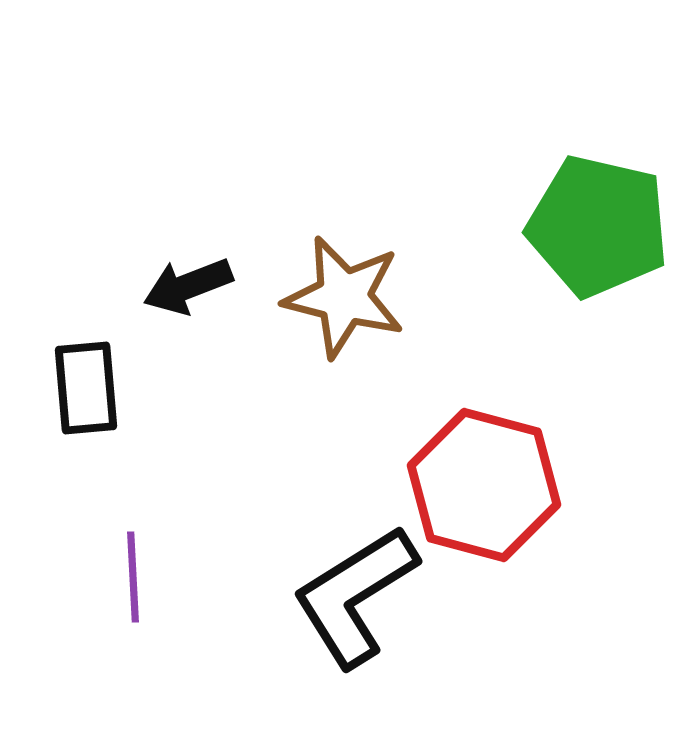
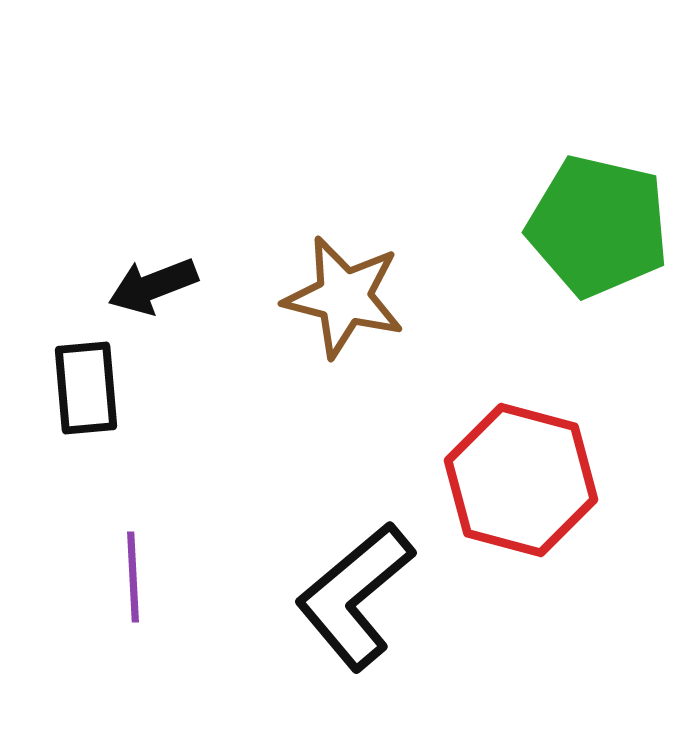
black arrow: moved 35 px left
red hexagon: moved 37 px right, 5 px up
black L-shape: rotated 8 degrees counterclockwise
